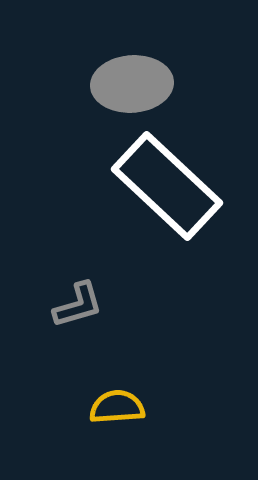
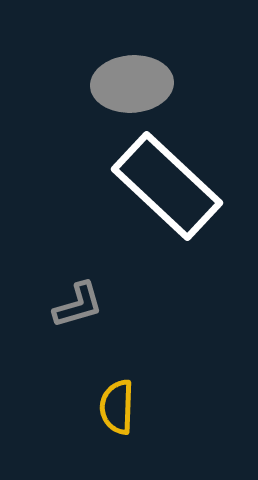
yellow semicircle: rotated 84 degrees counterclockwise
